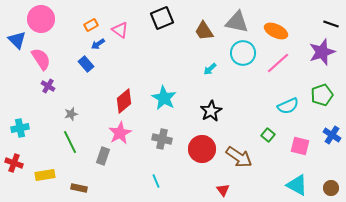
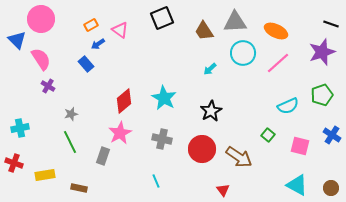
gray triangle: moved 2 px left; rotated 15 degrees counterclockwise
